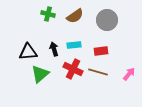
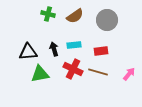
green triangle: rotated 30 degrees clockwise
